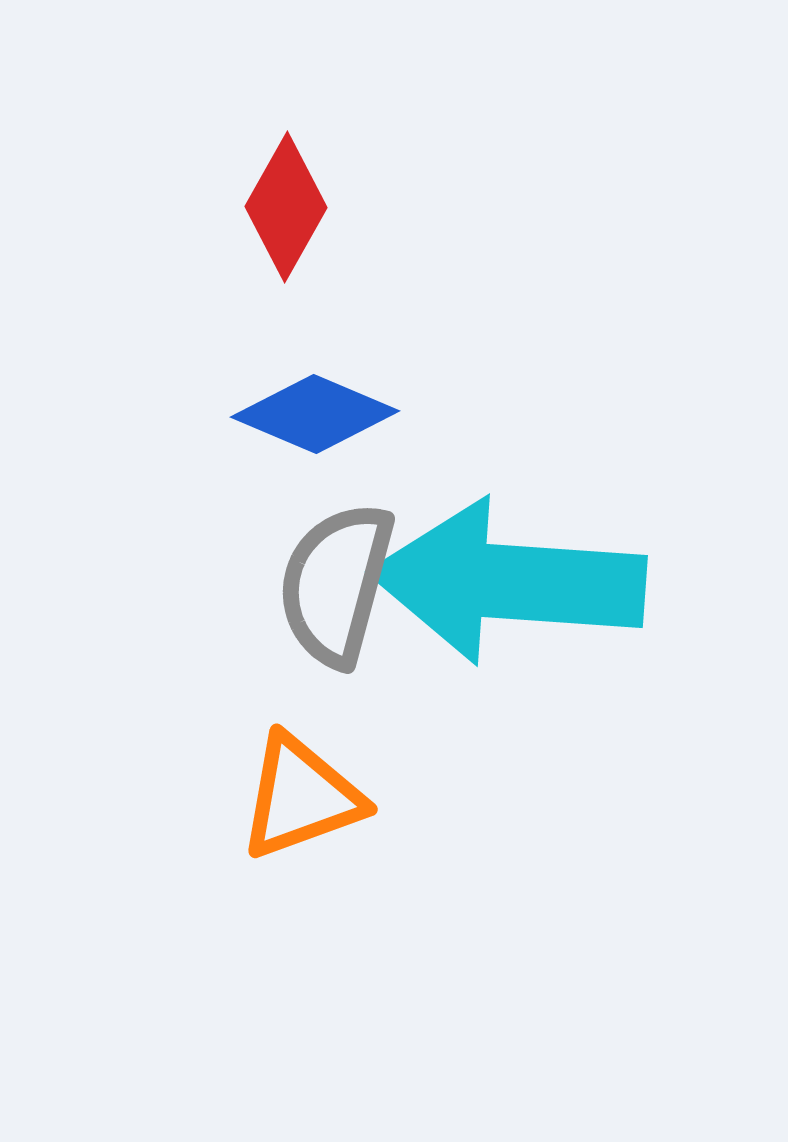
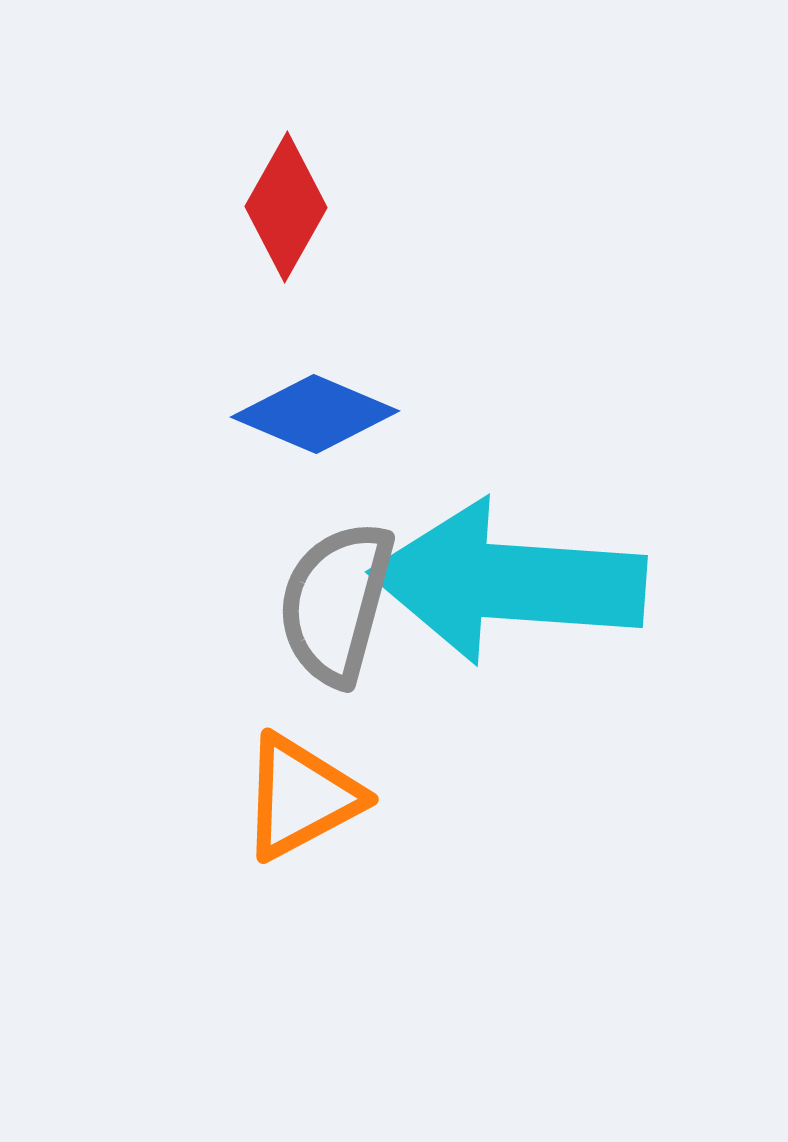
gray semicircle: moved 19 px down
orange triangle: rotated 8 degrees counterclockwise
